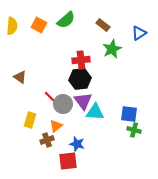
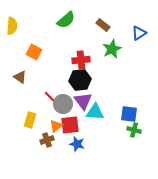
orange square: moved 5 px left, 27 px down
black hexagon: moved 1 px down
red square: moved 2 px right, 36 px up
